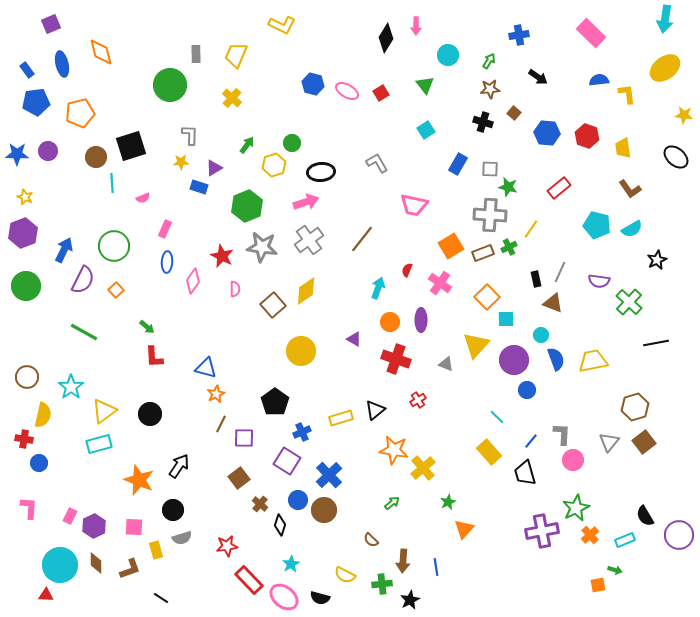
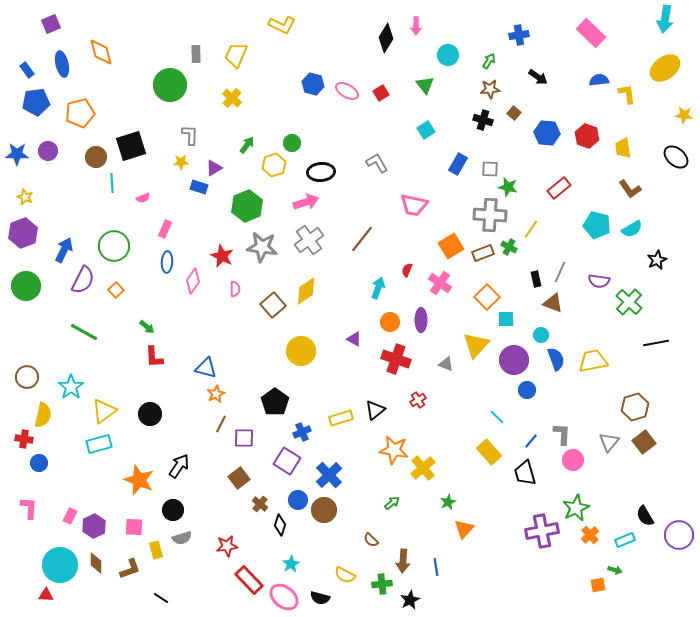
black cross at (483, 122): moved 2 px up
green cross at (509, 247): rotated 35 degrees counterclockwise
